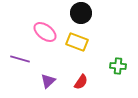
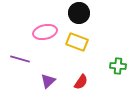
black circle: moved 2 px left
pink ellipse: rotated 50 degrees counterclockwise
